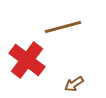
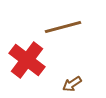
brown arrow: moved 2 px left
